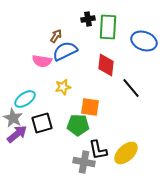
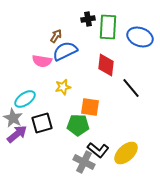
blue ellipse: moved 4 px left, 4 px up
black L-shape: rotated 40 degrees counterclockwise
gray cross: rotated 15 degrees clockwise
